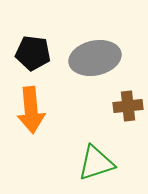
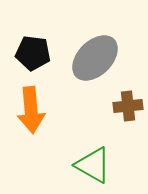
gray ellipse: rotated 33 degrees counterclockwise
green triangle: moved 3 px left, 2 px down; rotated 48 degrees clockwise
